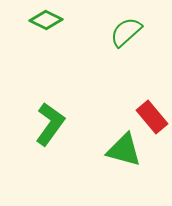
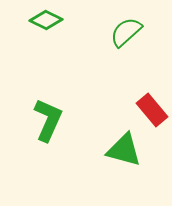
red rectangle: moved 7 px up
green L-shape: moved 2 px left, 4 px up; rotated 12 degrees counterclockwise
